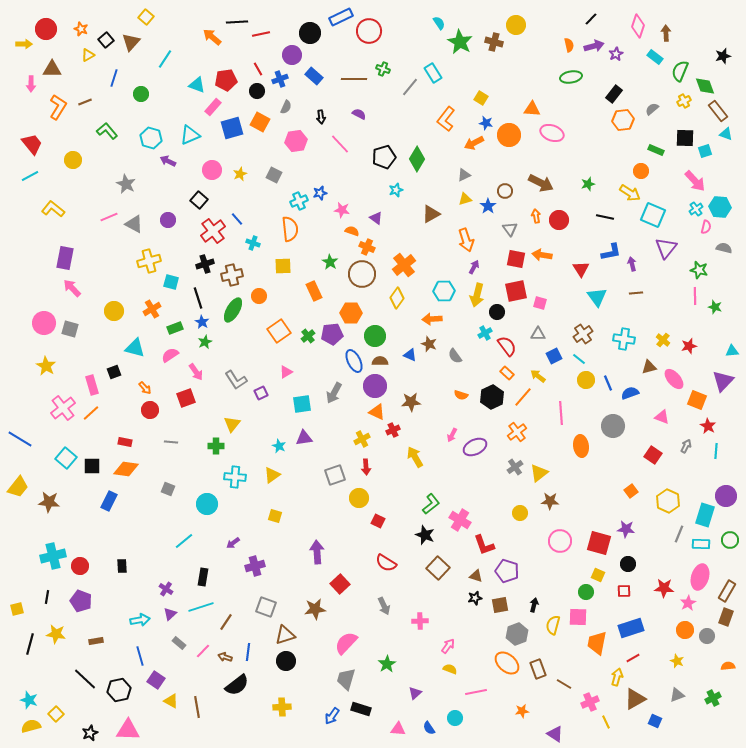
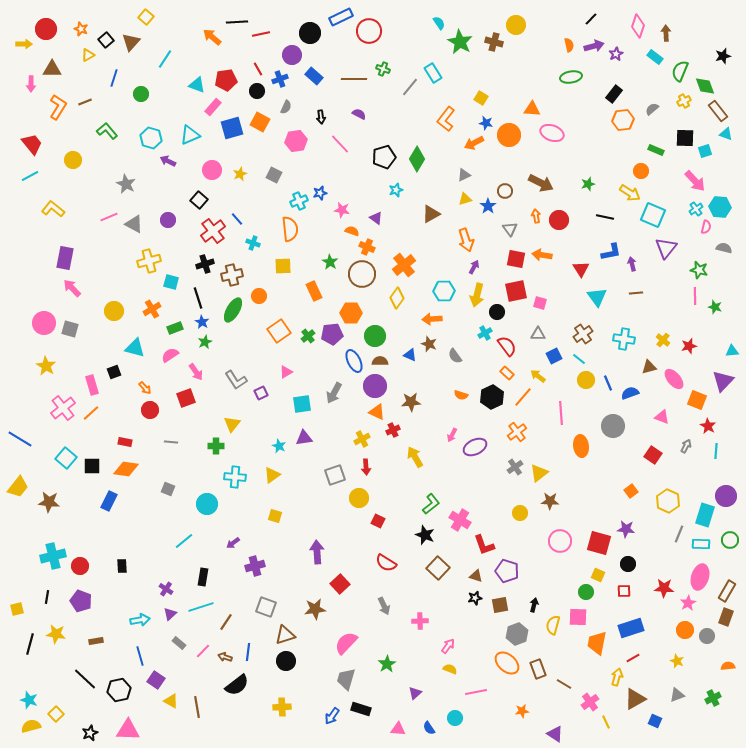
pink cross at (590, 702): rotated 12 degrees counterclockwise
